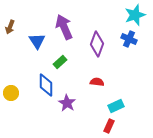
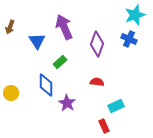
red rectangle: moved 5 px left; rotated 48 degrees counterclockwise
